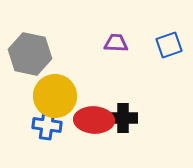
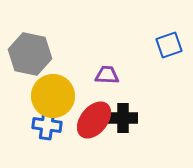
purple trapezoid: moved 9 px left, 32 px down
yellow circle: moved 2 px left
red ellipse: rotated 54 degrees counterclockwise
